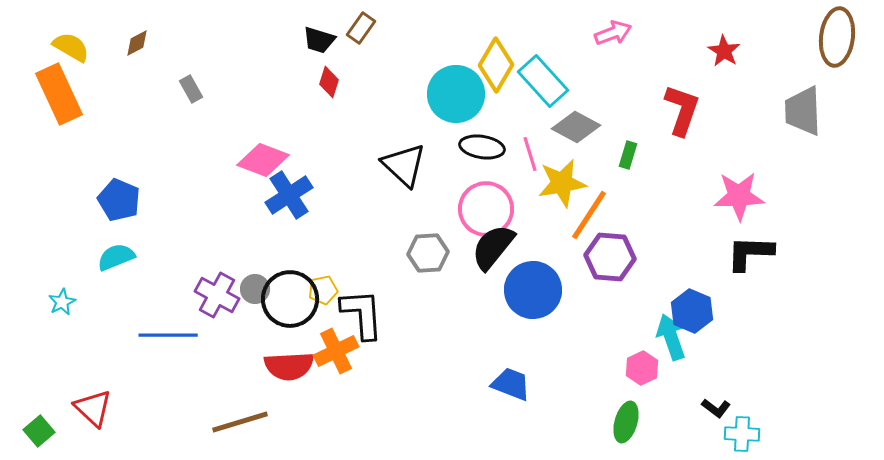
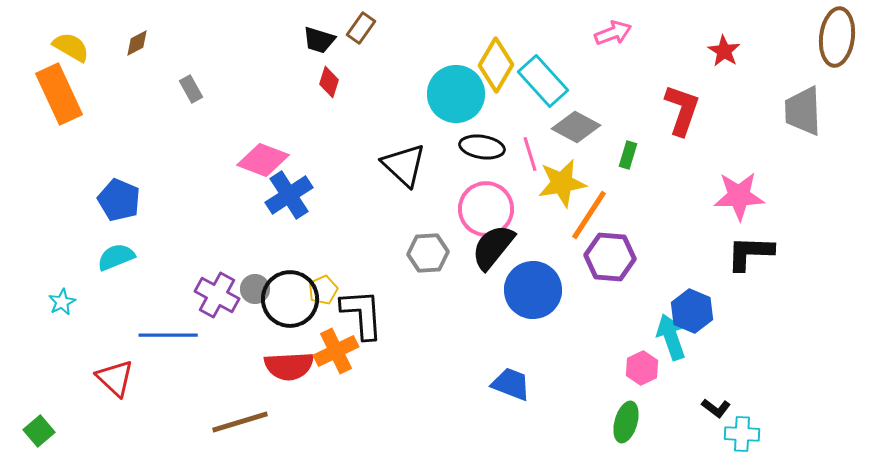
yellow pentagon at (323, 290): rotated 12 degrees counterclockwise
red triangle at (93, 408): moved 22 px right, 30 px up
